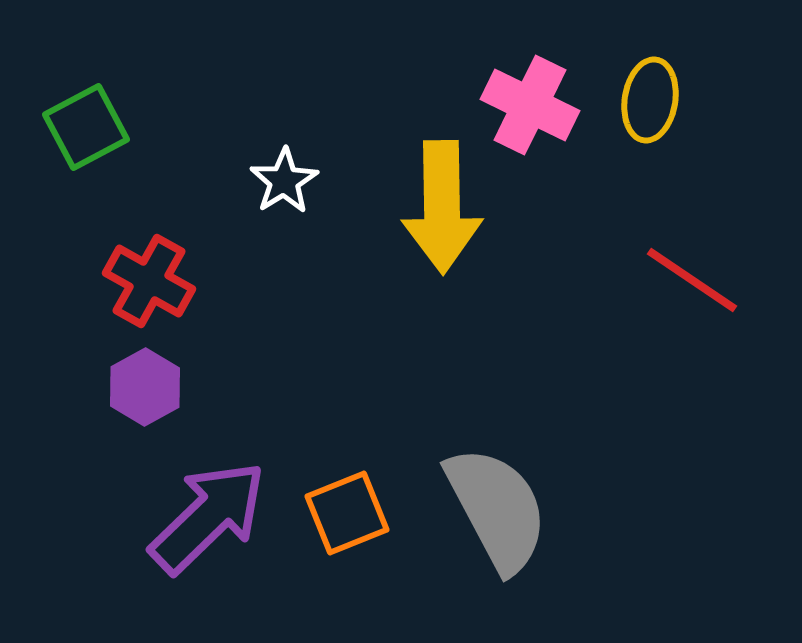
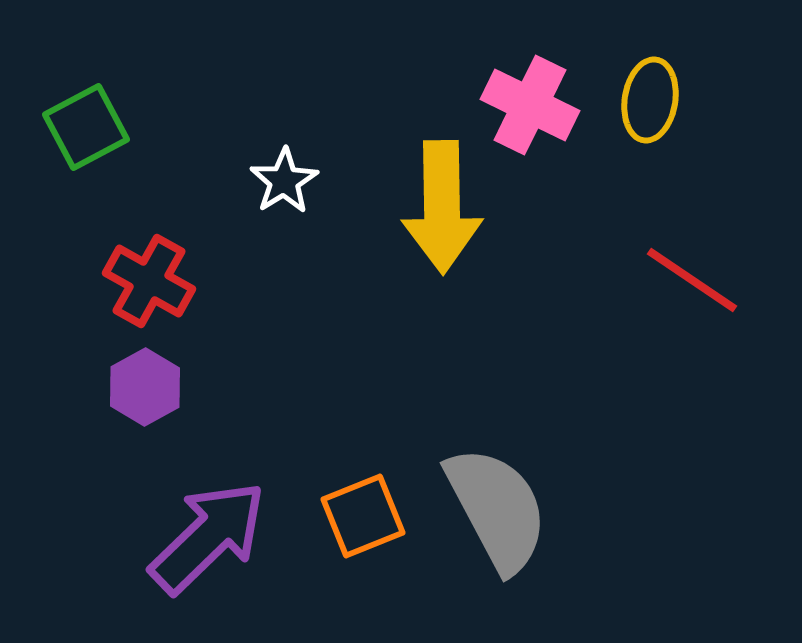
orange square: moved 16 px right, 3 px down
purple arrow: moved 20 px down
